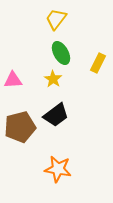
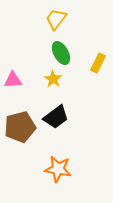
black trapezoid: moved 2 px down
